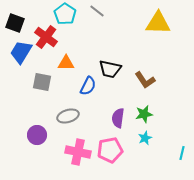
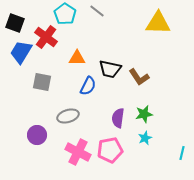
orange triangle: moved 11 px right, 5 px up
brown L-shape: moved 6 px left, 3 px up
pink cross: rotated 15 degrees clockwise
